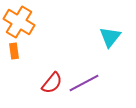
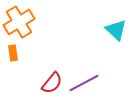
orange cross: rotated 28 degrees clockwise
cyan triangle: moved 6 px right, 7 px up; rotated 25 degrees counterclockwise
orange rectangle: moved 1 px left, 2 px down
